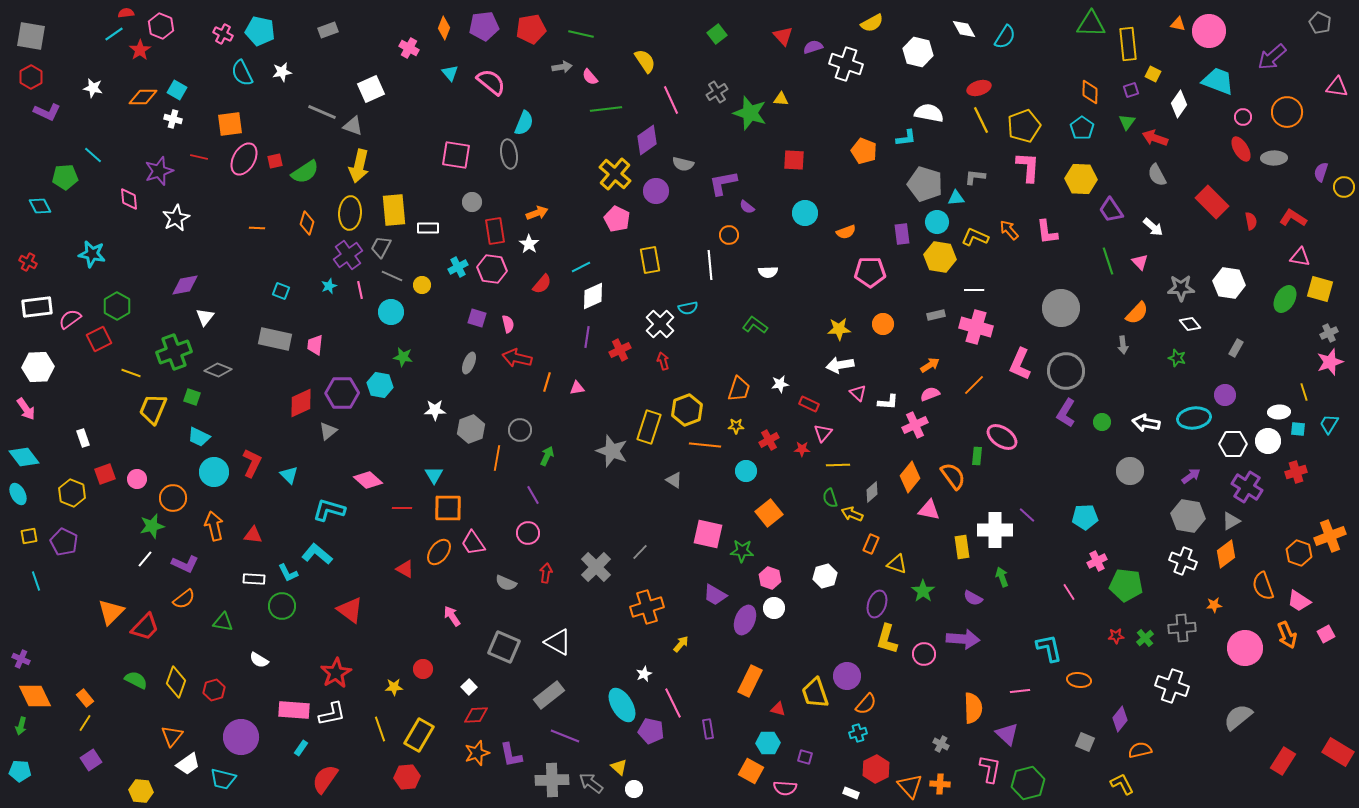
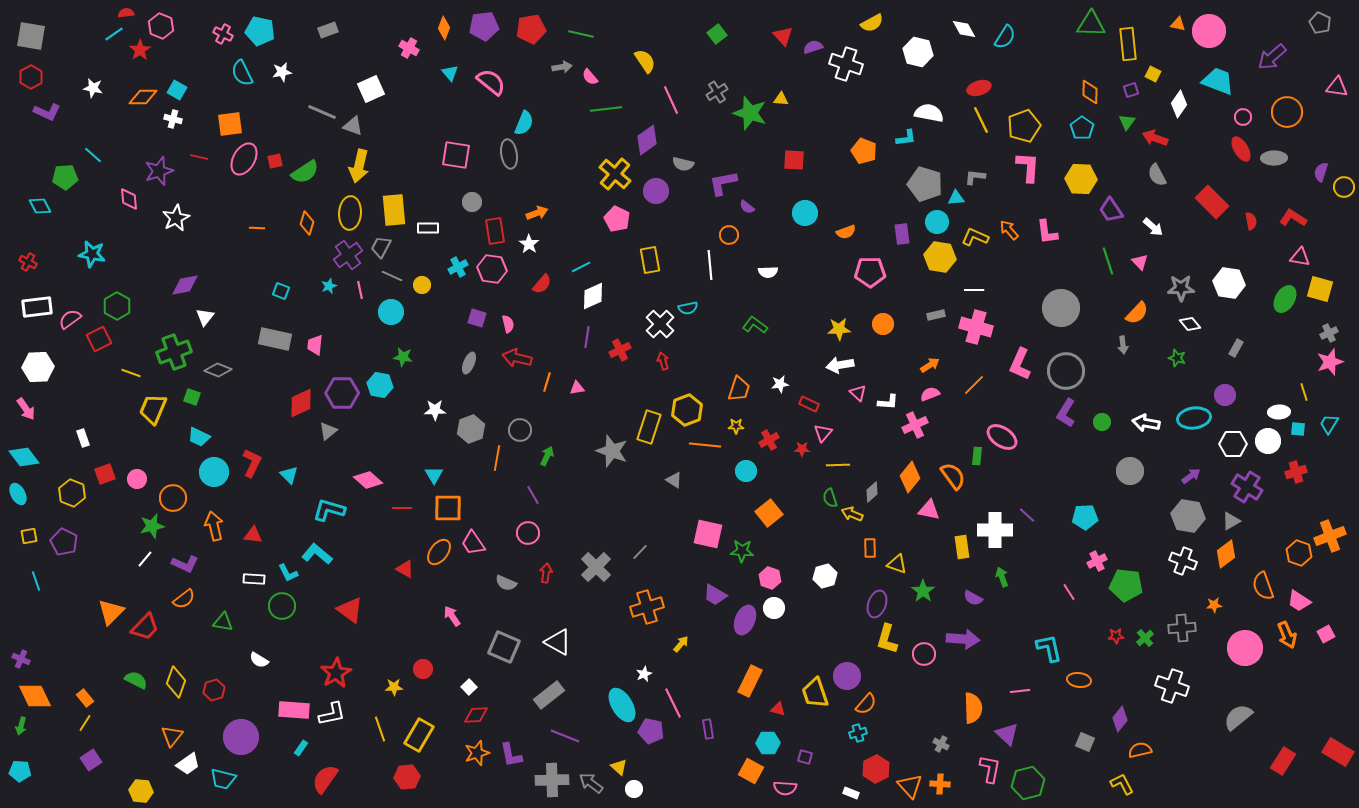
orange rectangle at (871, 544): moved 1 px left, 4 px down; rotated 24 degrees counterclockwise
